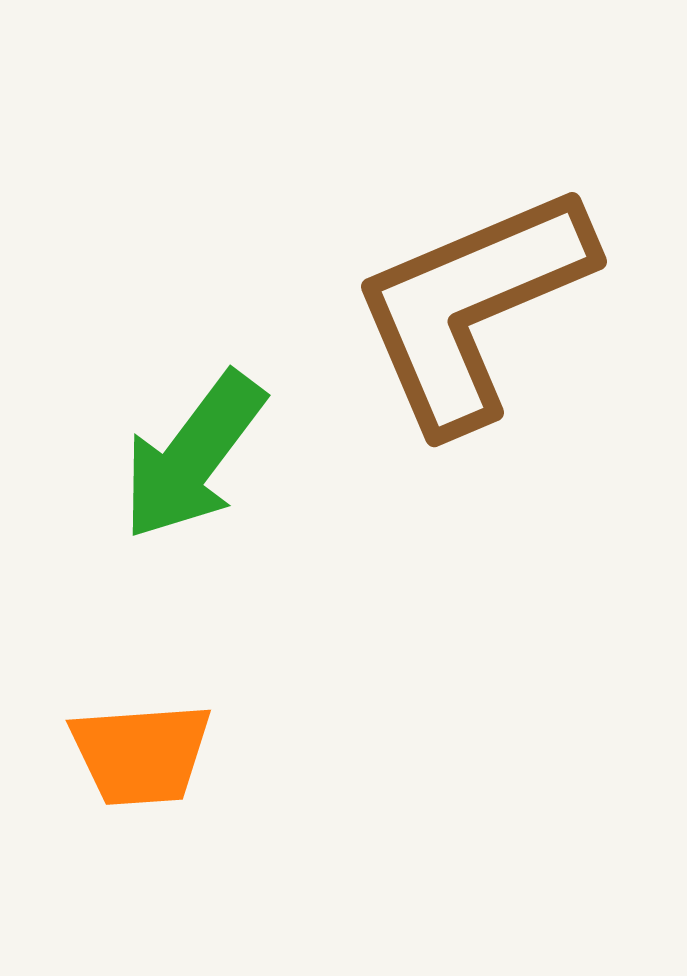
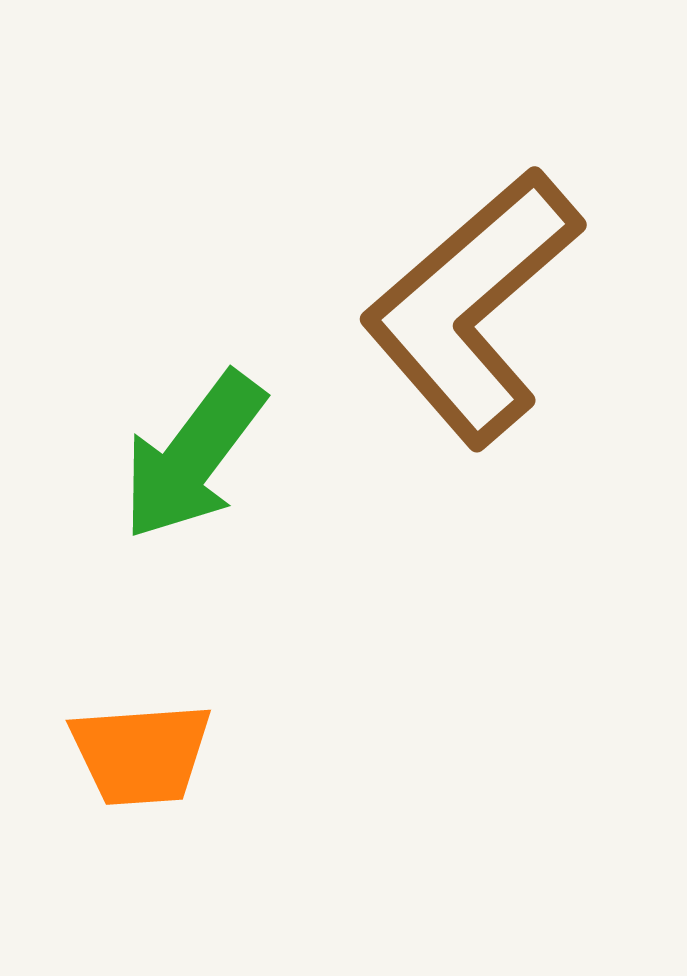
brown L-shape: rotated 18 degrees counterclockwise
